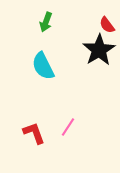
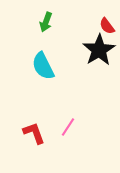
red semicircle: moved 1 px down
